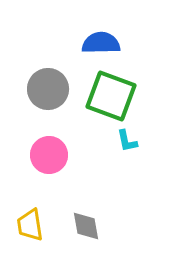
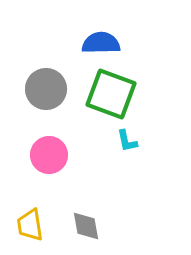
gray circle: moved 2 px left
green square: moved 2 px up
